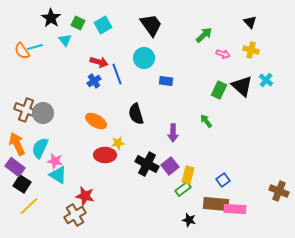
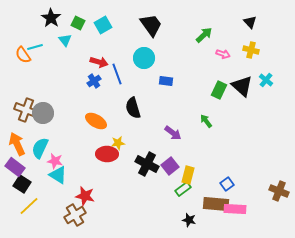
orange semicircle at (22, 51): moved 1 px right, 4 px down
black semicircle at (136, 114): moved 3 px left, 6 px up
purple arrow at (173, 133): rotated 54 degrees counterclockwise
red ellipse at (105, 155): moved 2 px right, 1 px up
blue square at (223, 180): moved 4 px right, 4 px down
